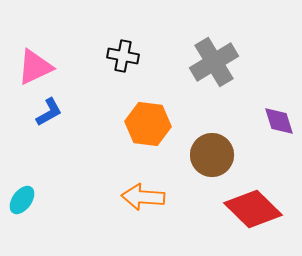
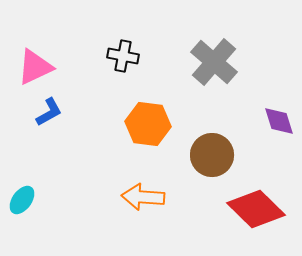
gray cross: rotated 18 degrees counterclockwise
red diamond: moved 3 px right
